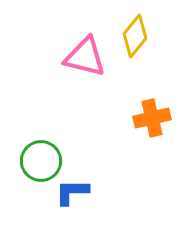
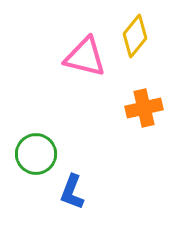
orange cross: moved 8 px left, 10 px up
green circle: moved 5 px left, 7 px up
blue L-shape: rotated 69 degrees counterclockwise
